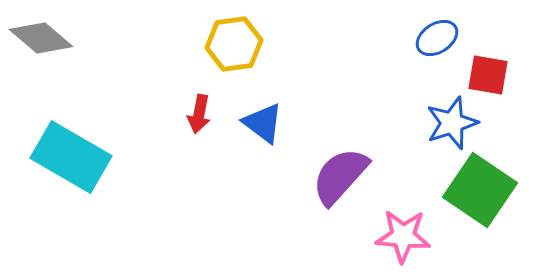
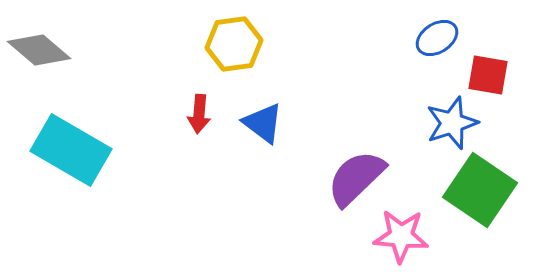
gray diamond: moved 2 px left, 12 px down
red arrow: rotated 6 degrees counterclockwise
cyan rectangle: moved 7 px up
purple semicircle: moved 16 px right, 2 px down; rotated 4 degrees clockwise
pink star: moved 2 px left
